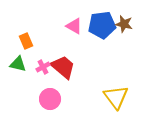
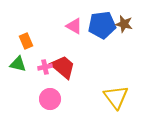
pink cross: moved 2 px right; rotated 16 degrees clockwise
